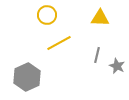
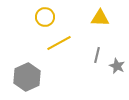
yellow circle: moved 2 px left, 2 px down
